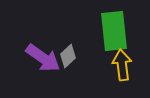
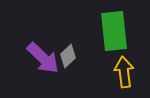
purple arrow: rotated 9 degrees clockwise
yellow arrow: moved 2 px right, 7 px down
